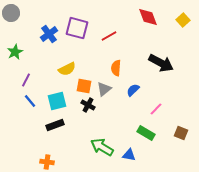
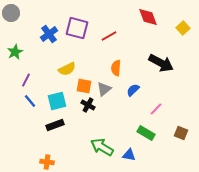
yellow square: moved 8 px down
